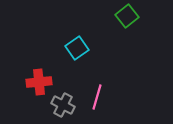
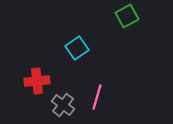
green square: rotated 10 degrees clockwise
red cross: moved 2 px left, 1 px up
gray cross: rotated 10 degrees clockwise
